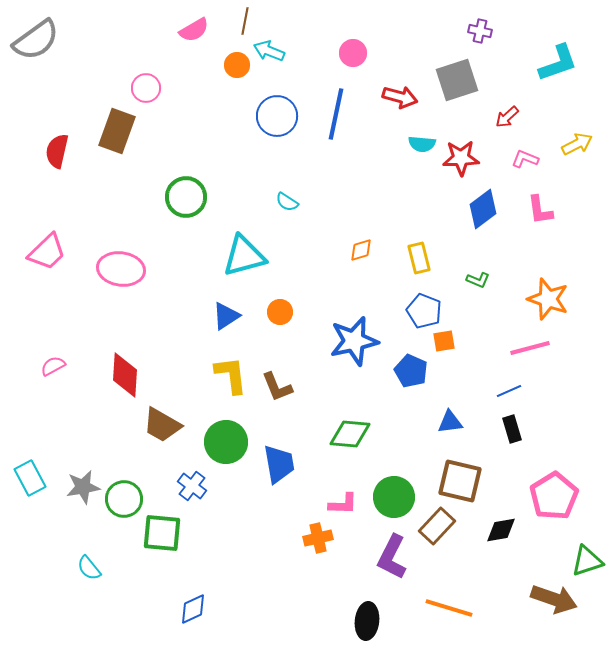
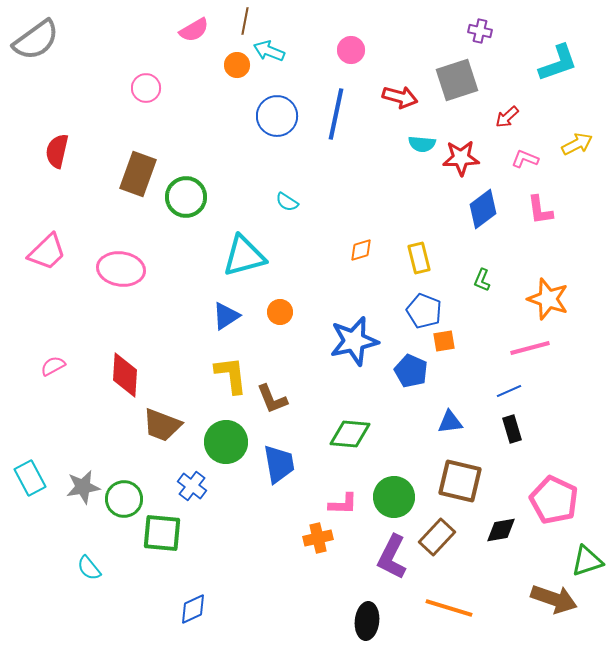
pink circle at (353, 53): moved 2 px left, 3 px up
brown rectangle at (117, 131): moved 21 px right, 43 px down
green L-shape at (478, 280): moved 4 px right; rotated 90 degrees clockwise
brown L-shape at (277, 387): moved 5 px left, 12 px down
brown trapezoid at (162, 425): rotated 9 degrees counterclockwise
pink pentagon at (554, 496): moved 4 px down; rotated 15 degrees counterclockwise
brown rectangle at (437, 526): moved 11 px down
